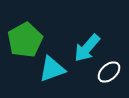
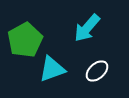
cyan arrow: moved 20 px up
white ellipse: moved 12 px left, 1 px up
